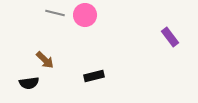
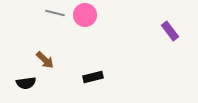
purple rectangle: moved 6 px up
black rectangle: moved 1 px left, 1 px down
black semicircle: moved 3 px left
